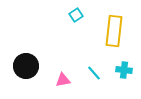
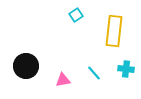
cyan cross: moved 2 px right, 1 px up
